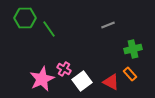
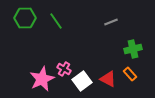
gray line: moved 3 px right, 3 px up
green line: moved 7 px right, 8 px up
red triangle: moved 3 px left, 3 px up
